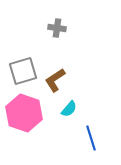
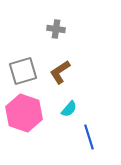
gray cross: moved 1 px left, 1 px down
brown L-shape: moved 5 px right, 8 px up
blue line: moved 2 px left, 1 px up
